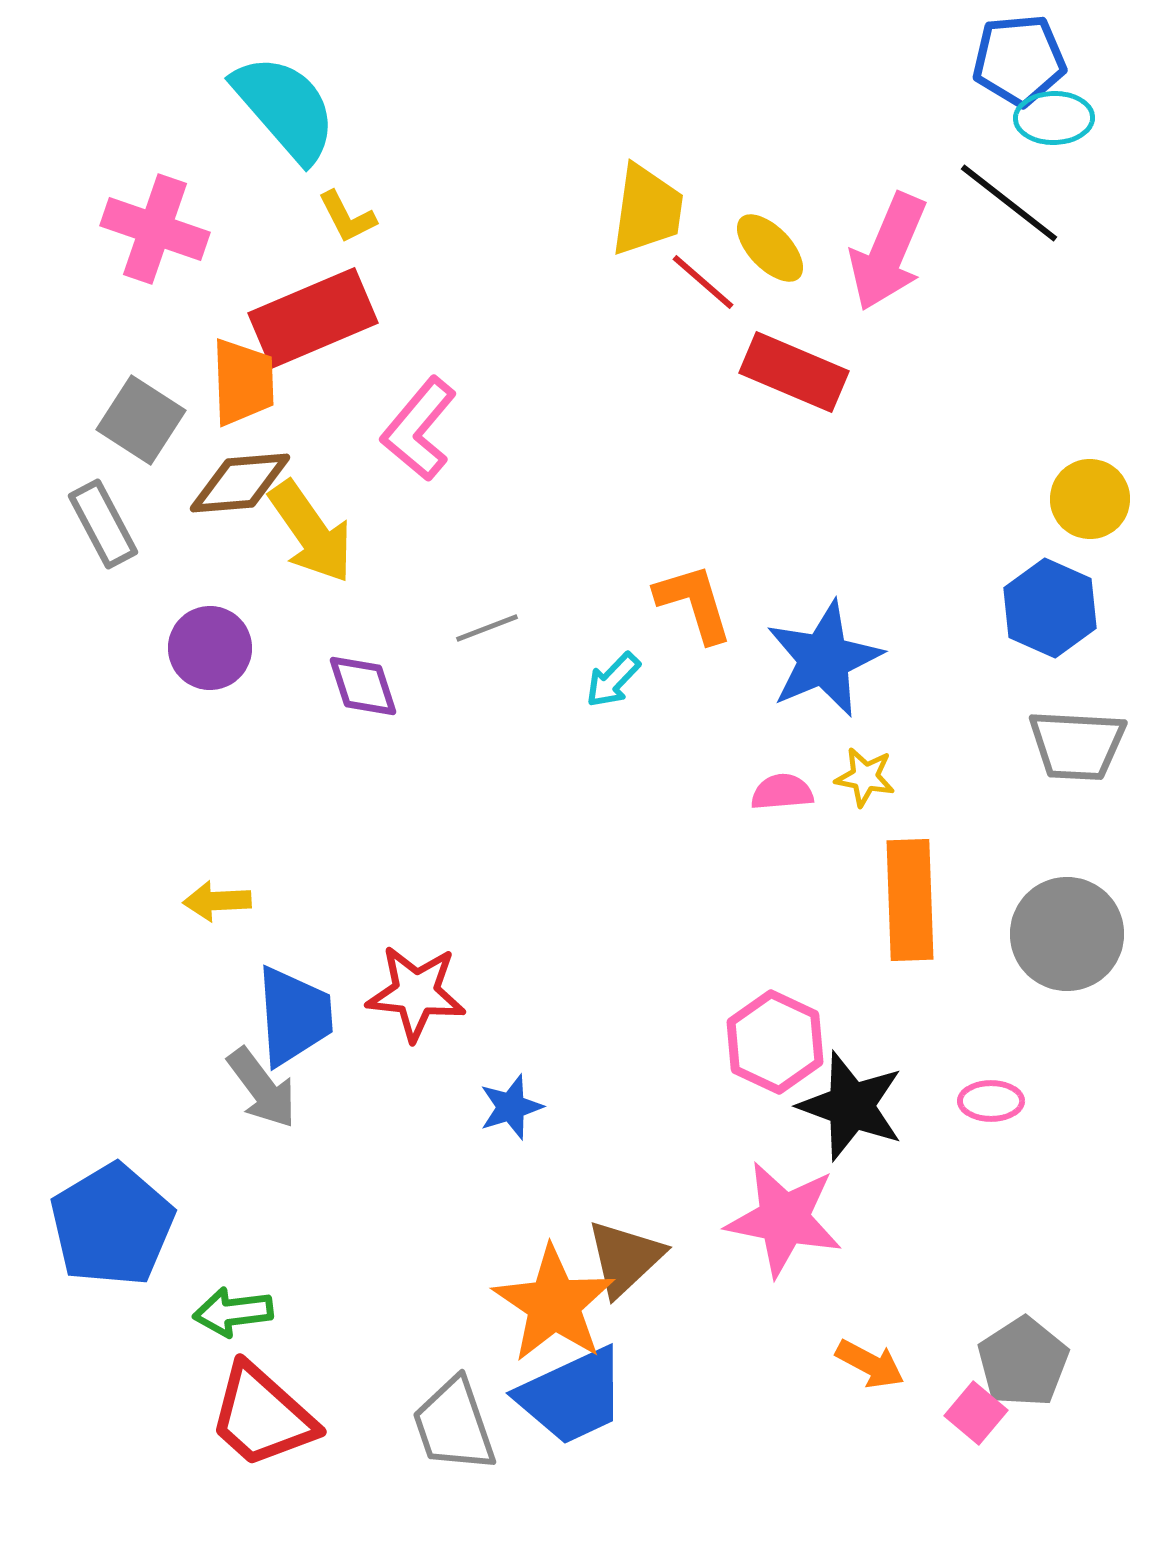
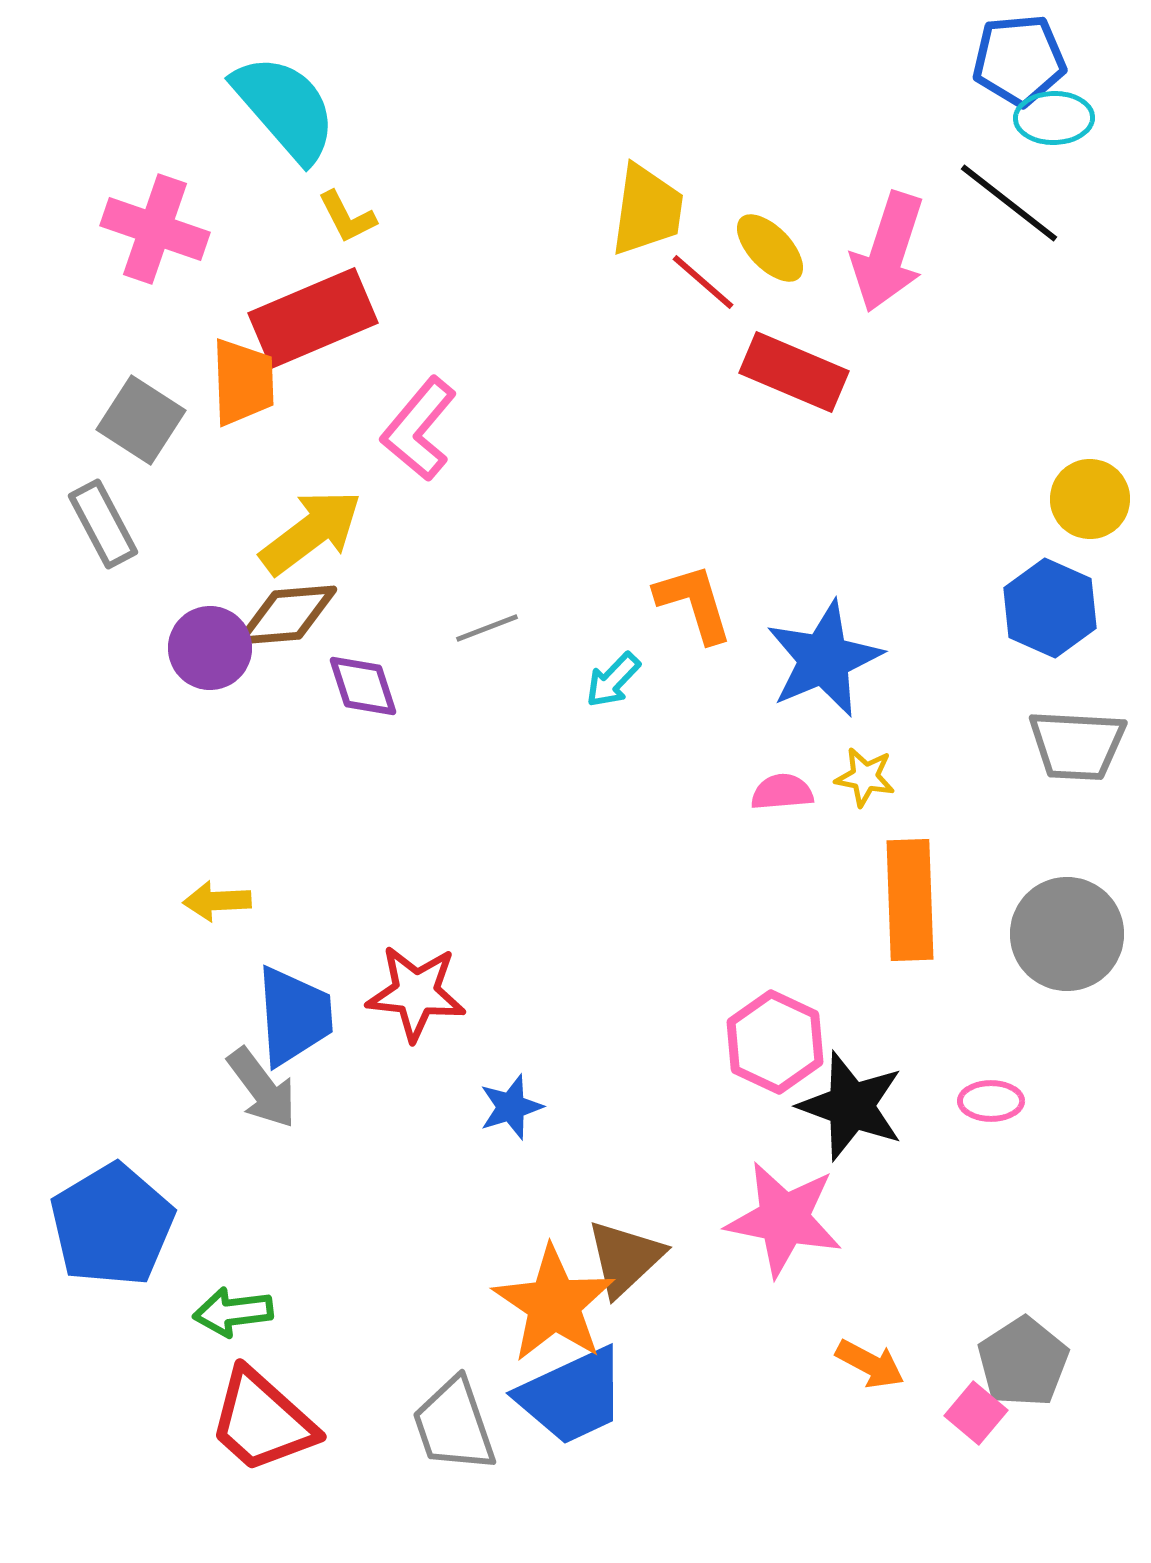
pink arrow at (888, 252): rotated 5 degrees counterclockwise
brown diamond at (240, 483): moved 47 px right, 132 px down
yellow arrow at (311, 532): rotated 92 degrees counterclockwise
red trapezoid at (262, 1416): moved 5 px down
